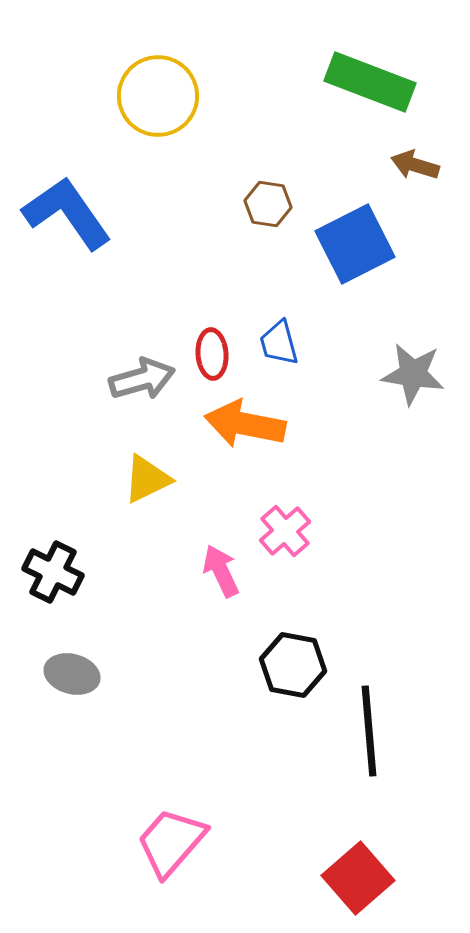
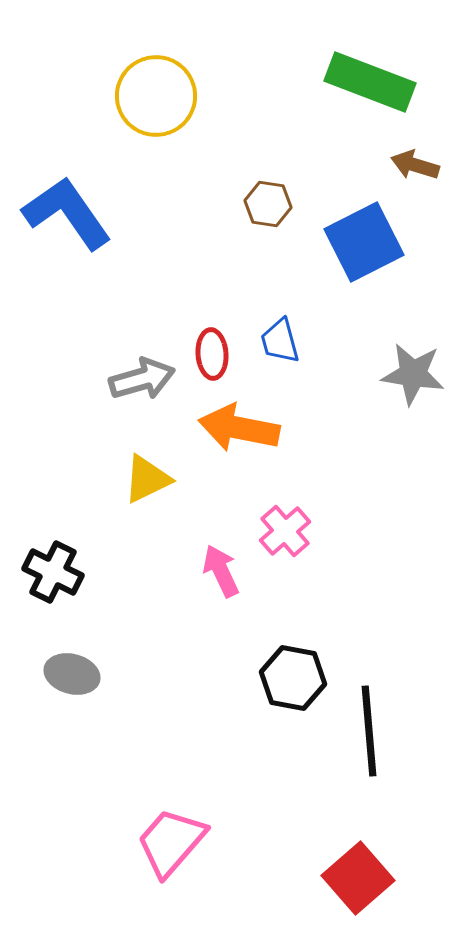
yellow circle: moved 2 px left
blue square: moved 9 px right, 2 px up
blue trapezoid: moved 1 px right, 2 px up
orange arrow: moved 6 px left, 4 px down
black hexagon: moved 13 px down
